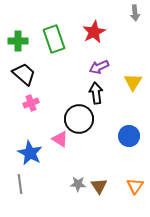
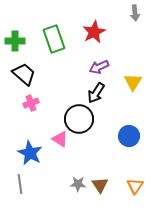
green cross: moved 3 px left
black arrow: rotated 140 degrees counterclockwise
brown triangle: moved 1 px right, 1 px up
